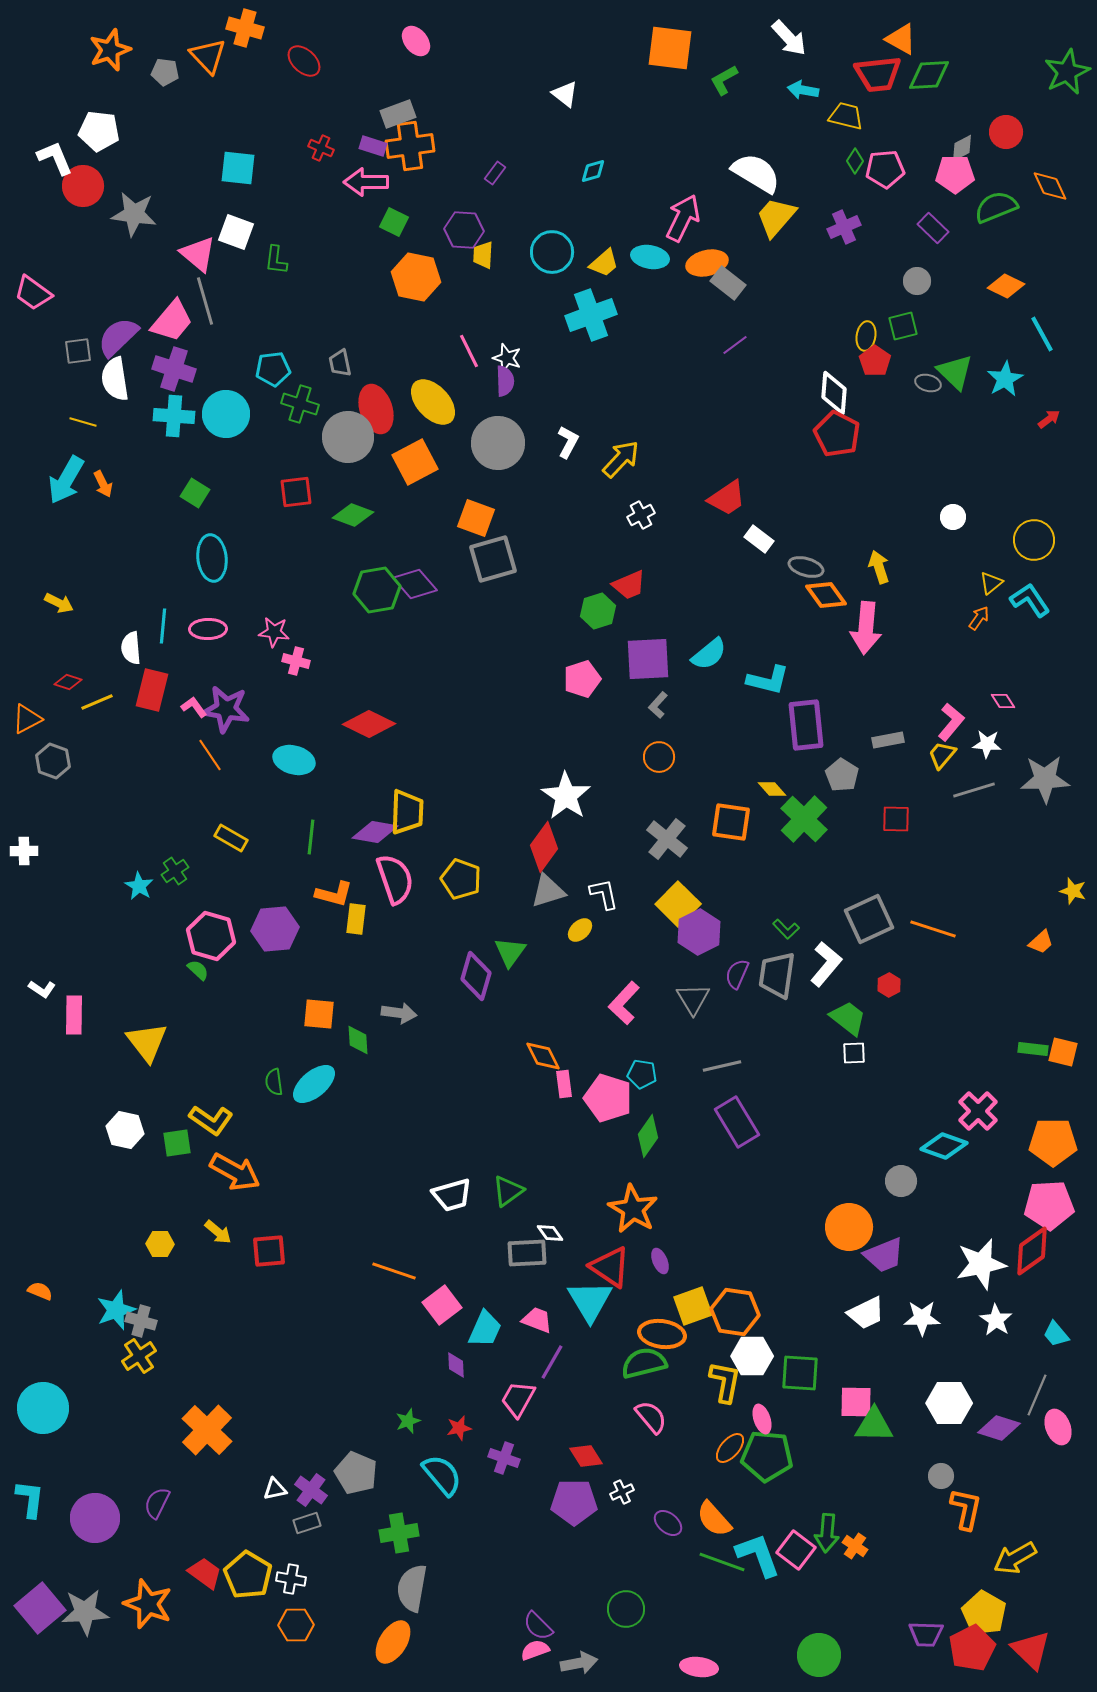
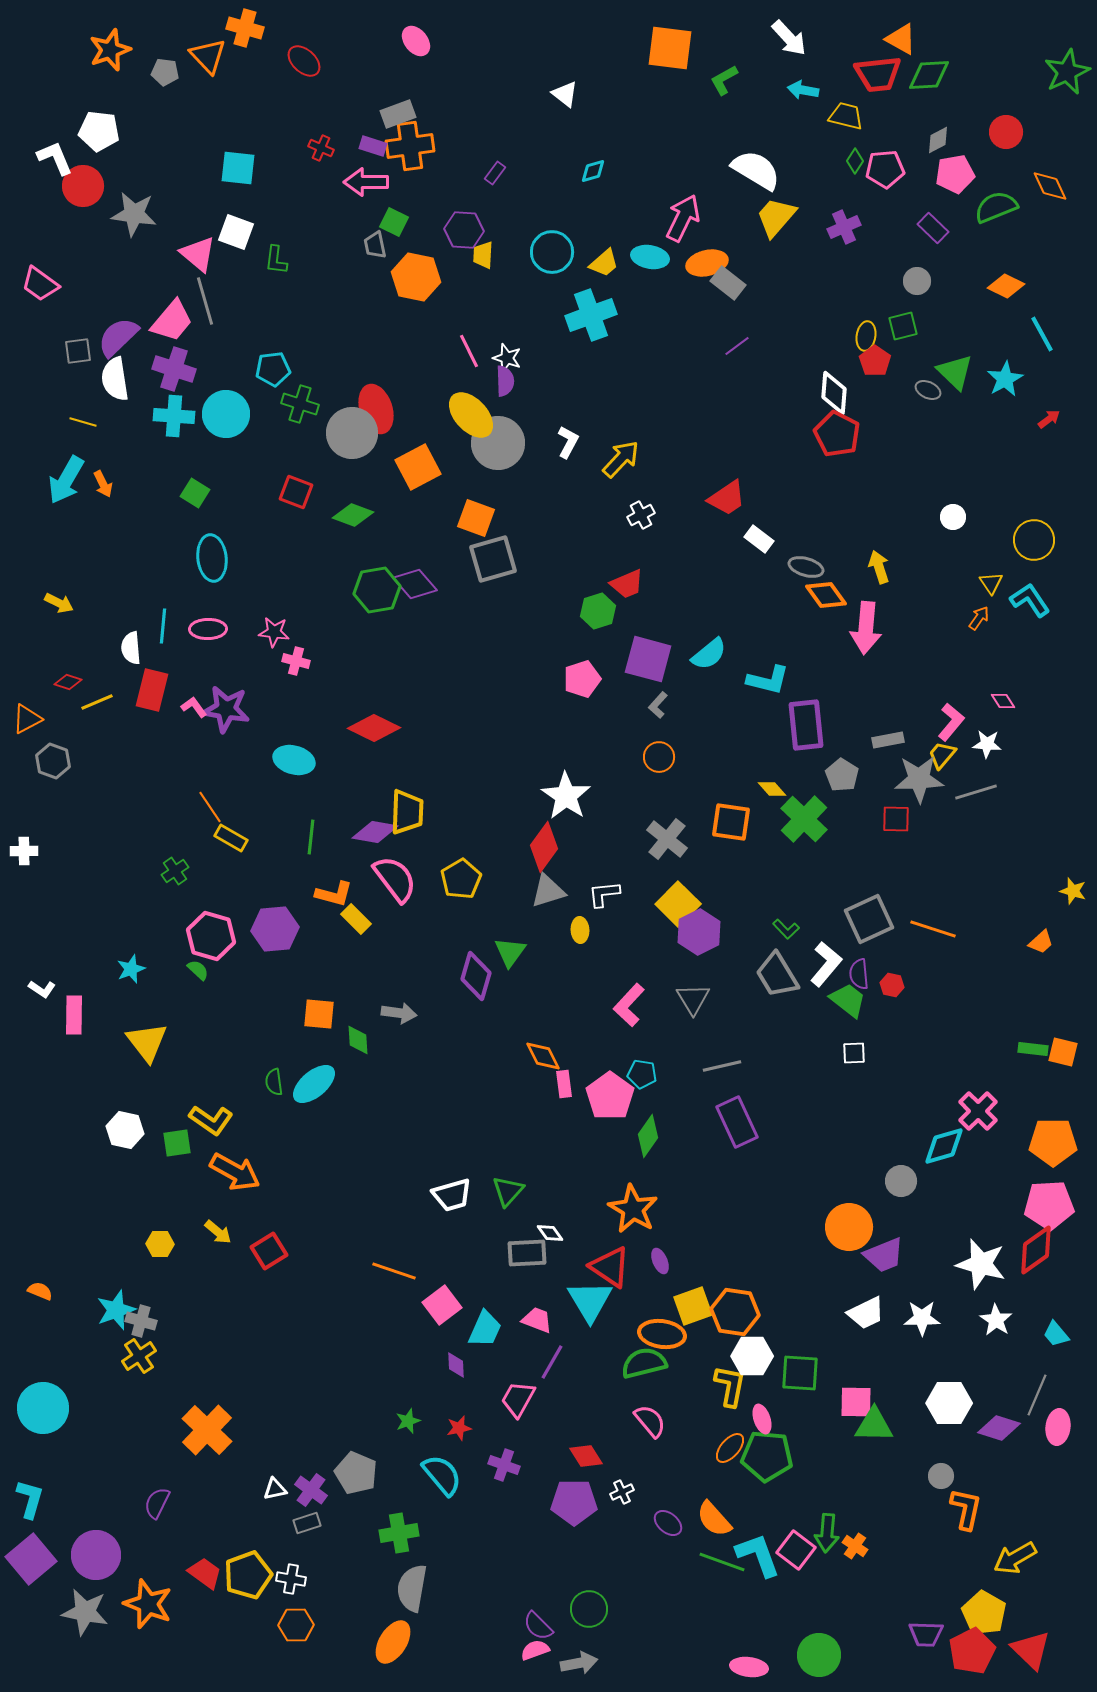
gray diamond at (962, 148): moved 24 px left, 8 px up
white semicircle at (756, 173): moved 3 px up
pink pentagon at (955, 174): rotated 9 degrees counterclockwise
pink trapezoid at (33, 293): moved 7 px right, 9 px up
purple line at (735, 345): moved 2 px right, 1 px down
gray trapezoid at (340, 363): moved 35 px right, 118 px up
gray ellipse at (928, 383): moved 7 px down; rotated 10 degrees clockwise
yellow ellipse at (433, 402): moved 38 px right, 13 px down
gray circle at (348, 437): moved 4 px right, 4 px up
orange square at (415, 462): moved 3 px right, 5 px down
red square at (296, 492): rotated 28 degrees clockwise
yellow triangle at (991, 583): rotated 25 degrees counterclockwise
red trapezoid at (629, 585): moved 2 px left, 1 px up
purple square at (648, 659): rotated 18 degrees clockwise
red diamond at (369, 724): moved 5 px right, 4 px down
orange line at (210, 755): moved 52 px down
gray star at (1045, 779): moved 126 px left
gray line at (974, 790): moved 2 px right, 2 px down
pink semicircle at (395, 879): rotated 18 degrees counterclockwise
yellow pentagon at (461, 879): rotated 21 degrees clockwise
cyan star at (139, 886): moved 8 px left, 83 px down; rotated 20 degrees clockwise
white L-shape at (604, 894): rotated 84 degrees counterclockwise
yellow rectangle at (356, 919): rotated 52 degrees counterclockwise
yellow ellipse at (580, 930): rotated 50 degrees counterclockwise
purple semicircle at (737, 974): moved 122 px right; rotated 28 degrees counterclockwise
gray trapezoid at (777, 975): rotated 39 degrees counterclockwise
red hexagon at (889, 985): moved 3 px right; rotated 20 degrees counterclockwise
pink L-shape at (624, 1003): moved 5 px right, 2 px down
green trapezoid at (848, 1018): moved 18 px up
pink pentagon at (608, 1098): moved 2 px right, 2 px up; rotated 18 degrees clockwise
purple rectangle at (737, 1122): rotated 6 degrees clockwise
cyan diamond at (944, 1146): rotated 36 degrees counterclockwise
green triangle at (508, 1191): rotated 12 degrees counterclockwise
red square at (269, 1251): rotated 27 degrees counterclockwise
red diamond at (1032, 1251): moved 4 px right, 1 px up
white star at (981, 1264): rotated 27 degrees clockwise
yellow L-shape at (725, 1382): moved 5 px right, 4 px down
pink semicircle at (651, 1417): moved 1 px left, 4 px down
pink ellipse at (1058, 1427): rotated 28 degrees clockwise
purple cross at (504, 1458): moved 7 px down
cyan L-shape at (30, 1499): rotated 9 degrees clockwise
purple circle at (95, 1518): moved 1 px right, 37 px down
yellow pentagon at (248, 1575): rotated 21 degrees clockwise
purple square at (40, 1608): moved 9 px left, 49 px up
green circle at (626, 1609): moved 37 px left
gray star at (85, 1612): rotated 15 degrees clockwise
red pentagon at (972, 1648): moved 3 px down
pink ellipse at (699, 1667): moved 50 px right
